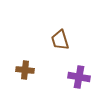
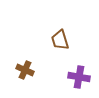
brown cross: rotated 18 degrees clockwise
